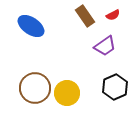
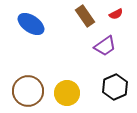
red semicircle: moved 3 px right, 1 px up
blue ellipse: moved 2 px up
brown circle: moved 7 px left, 3 px down
